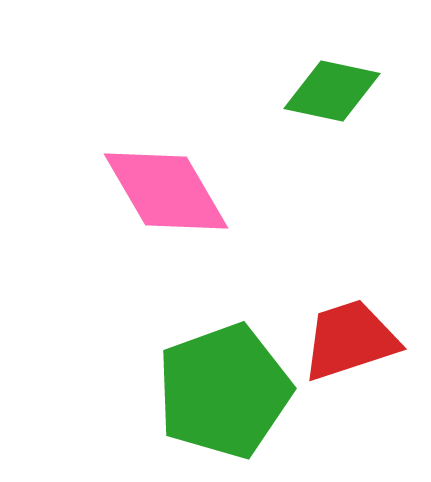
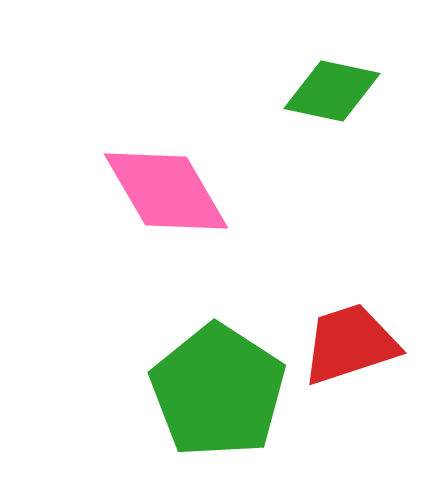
red trapezoid: moved 4 px down
green pentagon: moved 6 px left; rotated 19 degrees counterclockwise
